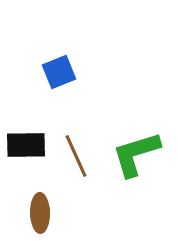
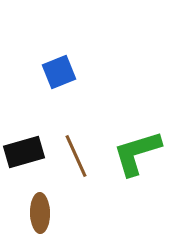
black rectangle: moved 2 px left, 7 px down; rotated 15 degrees counterclockwise
green L-shape: moved 1 px right, 1 px up
